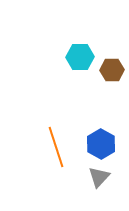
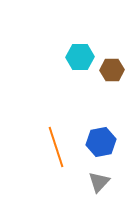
blue hexagon: moved 2 px up; rotated 20 degrees clockwise
gray triangle: moved 5 px down
